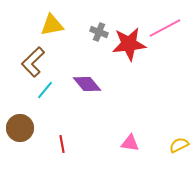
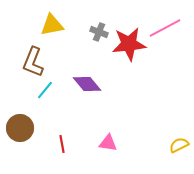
brown L-shape: rotated 24 degrees counterclockwise
pink triangle: moved 22 px left
